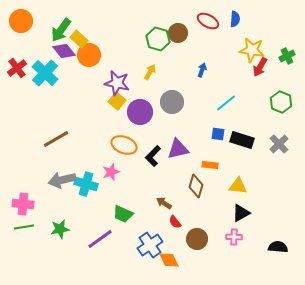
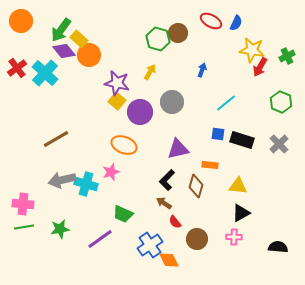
blue semicircle at (235, 19): moved 1 px right, 4 px down; rotated 21 degrees clockwise
red ellipse at (208, 21): moved 3 px right
black L-shape at (153, 156): moved 14 px right, 24 px down
